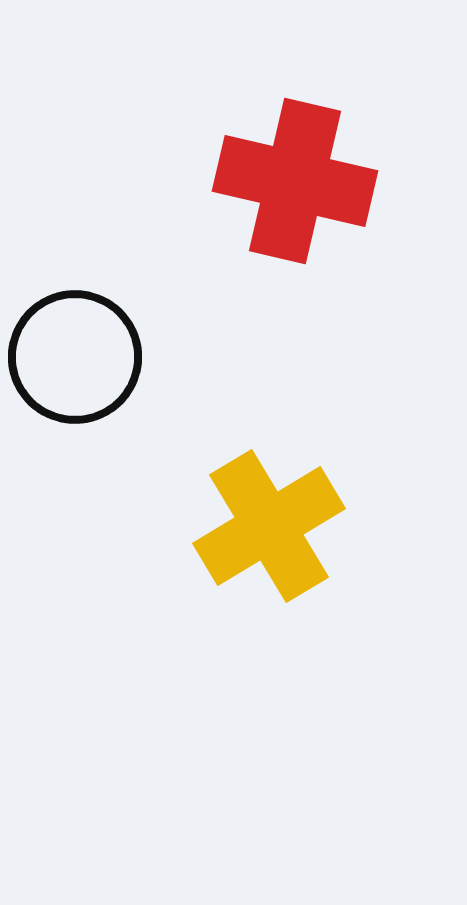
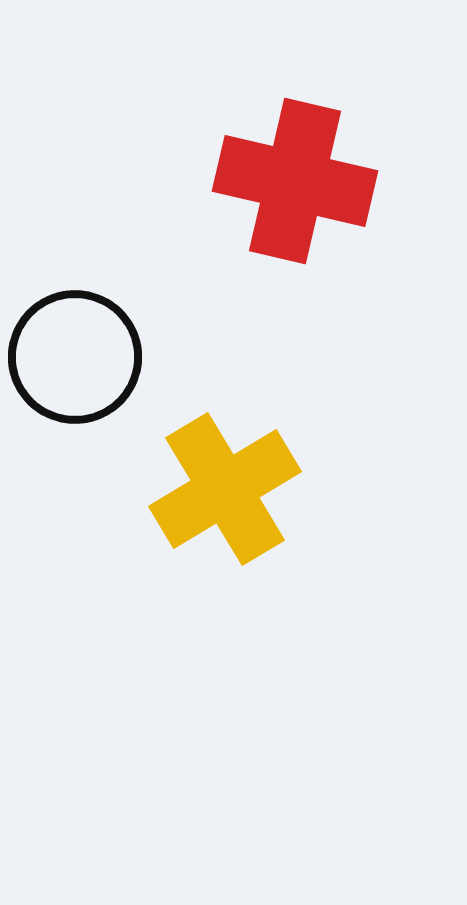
yellow cross: moved 44 px left, 37 px up
